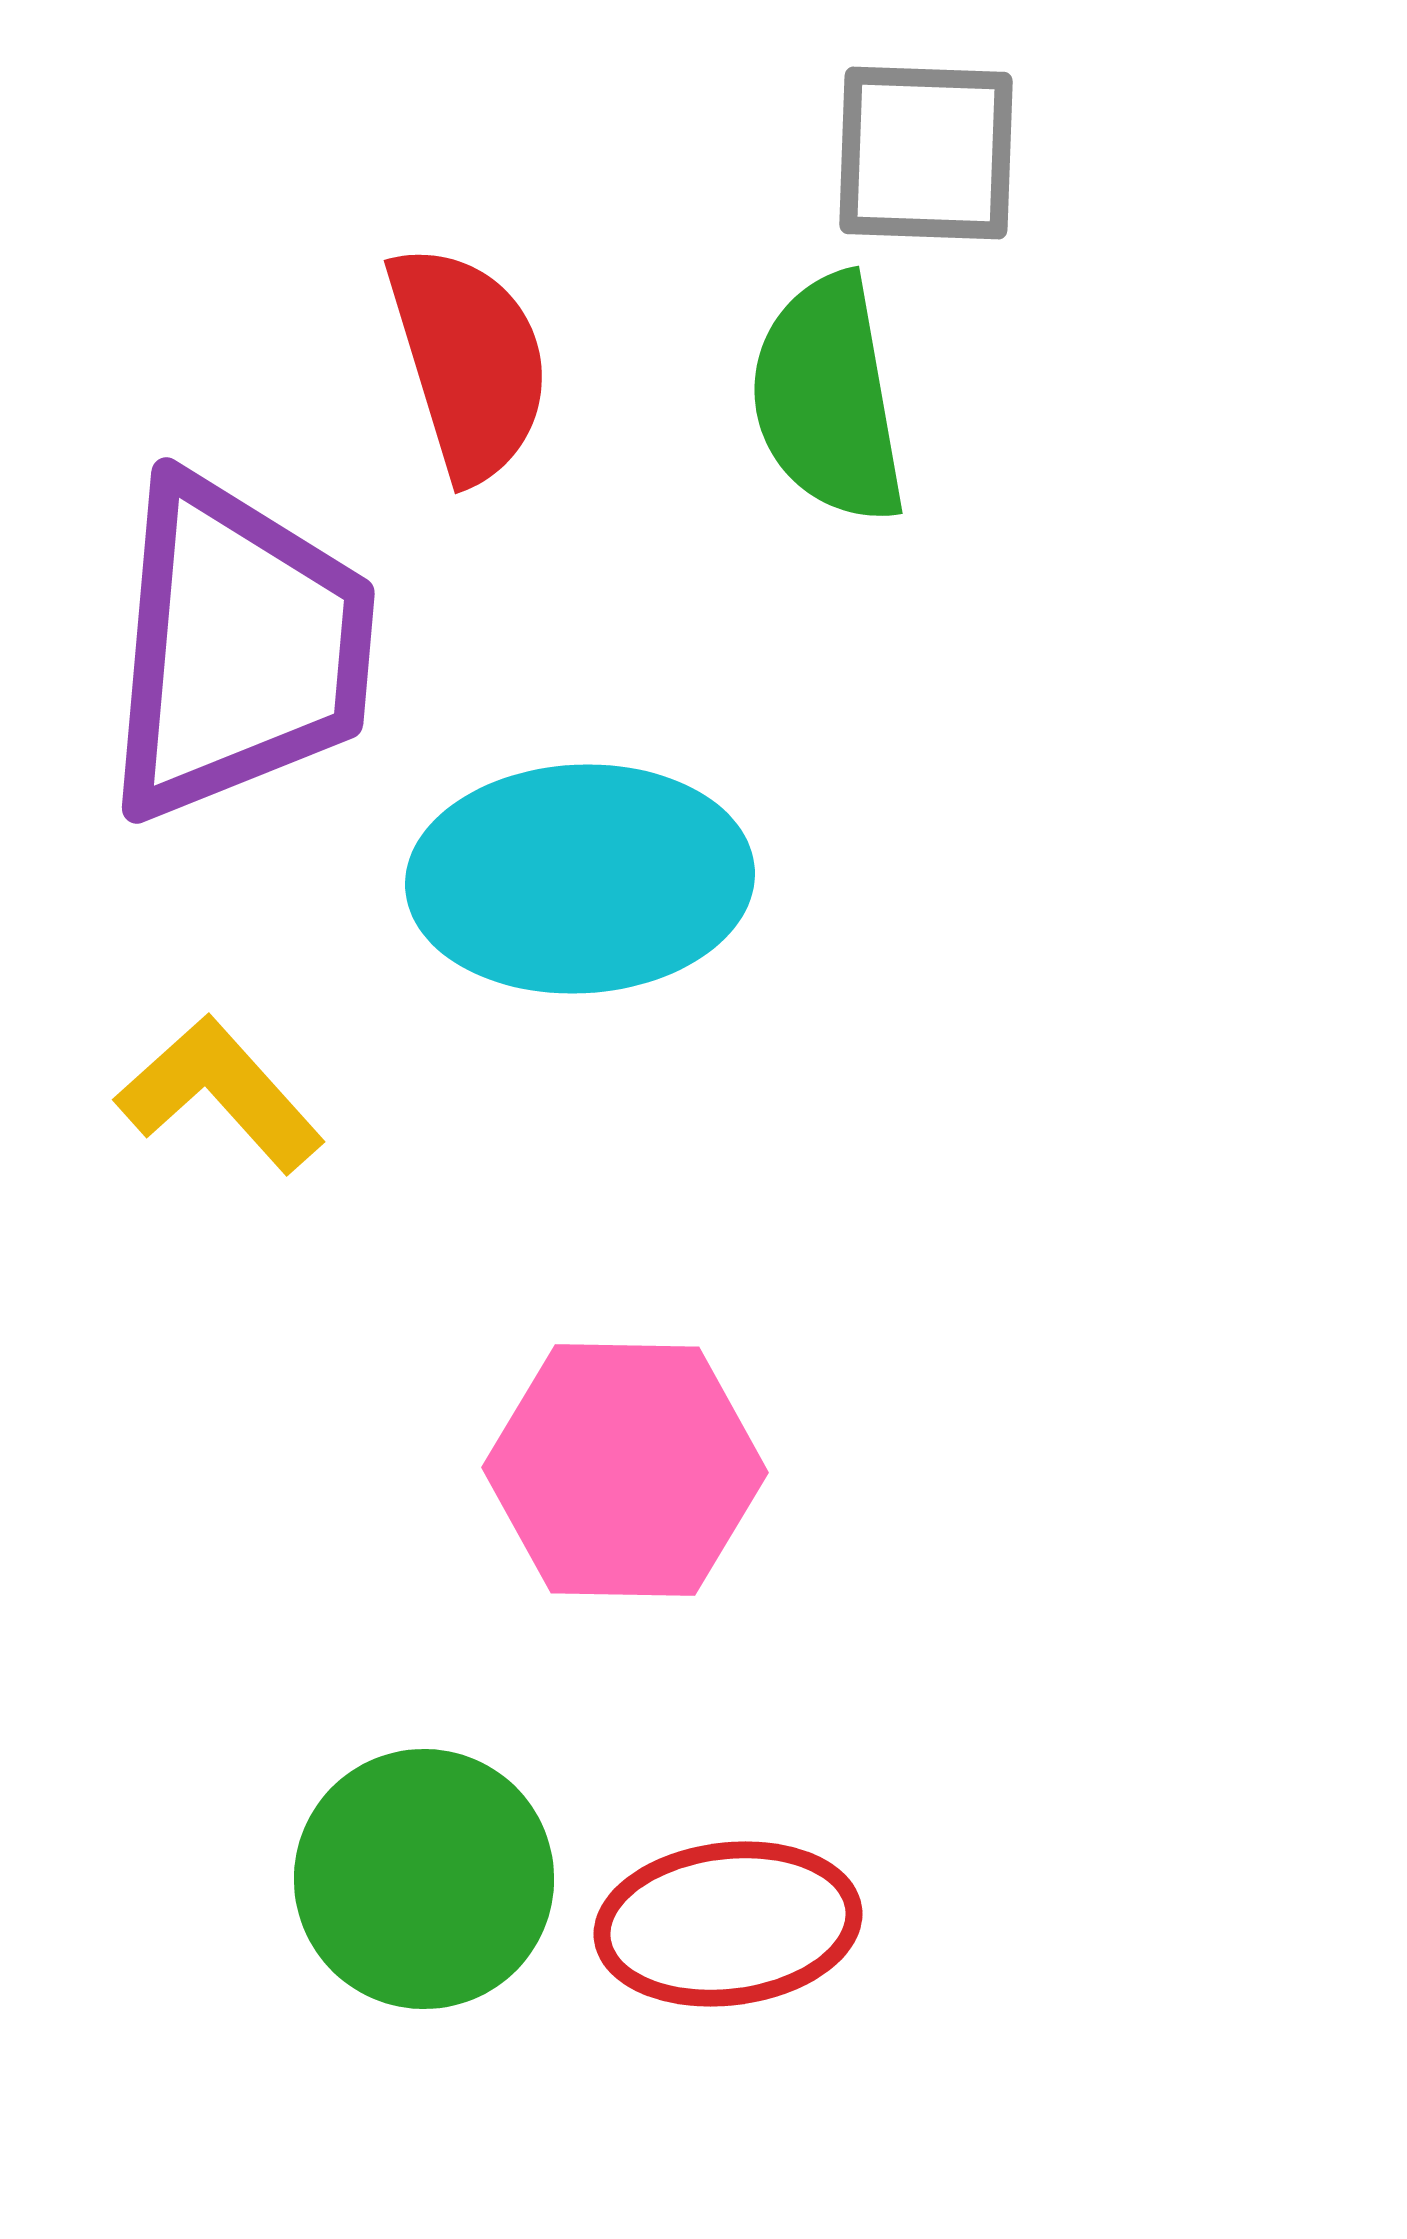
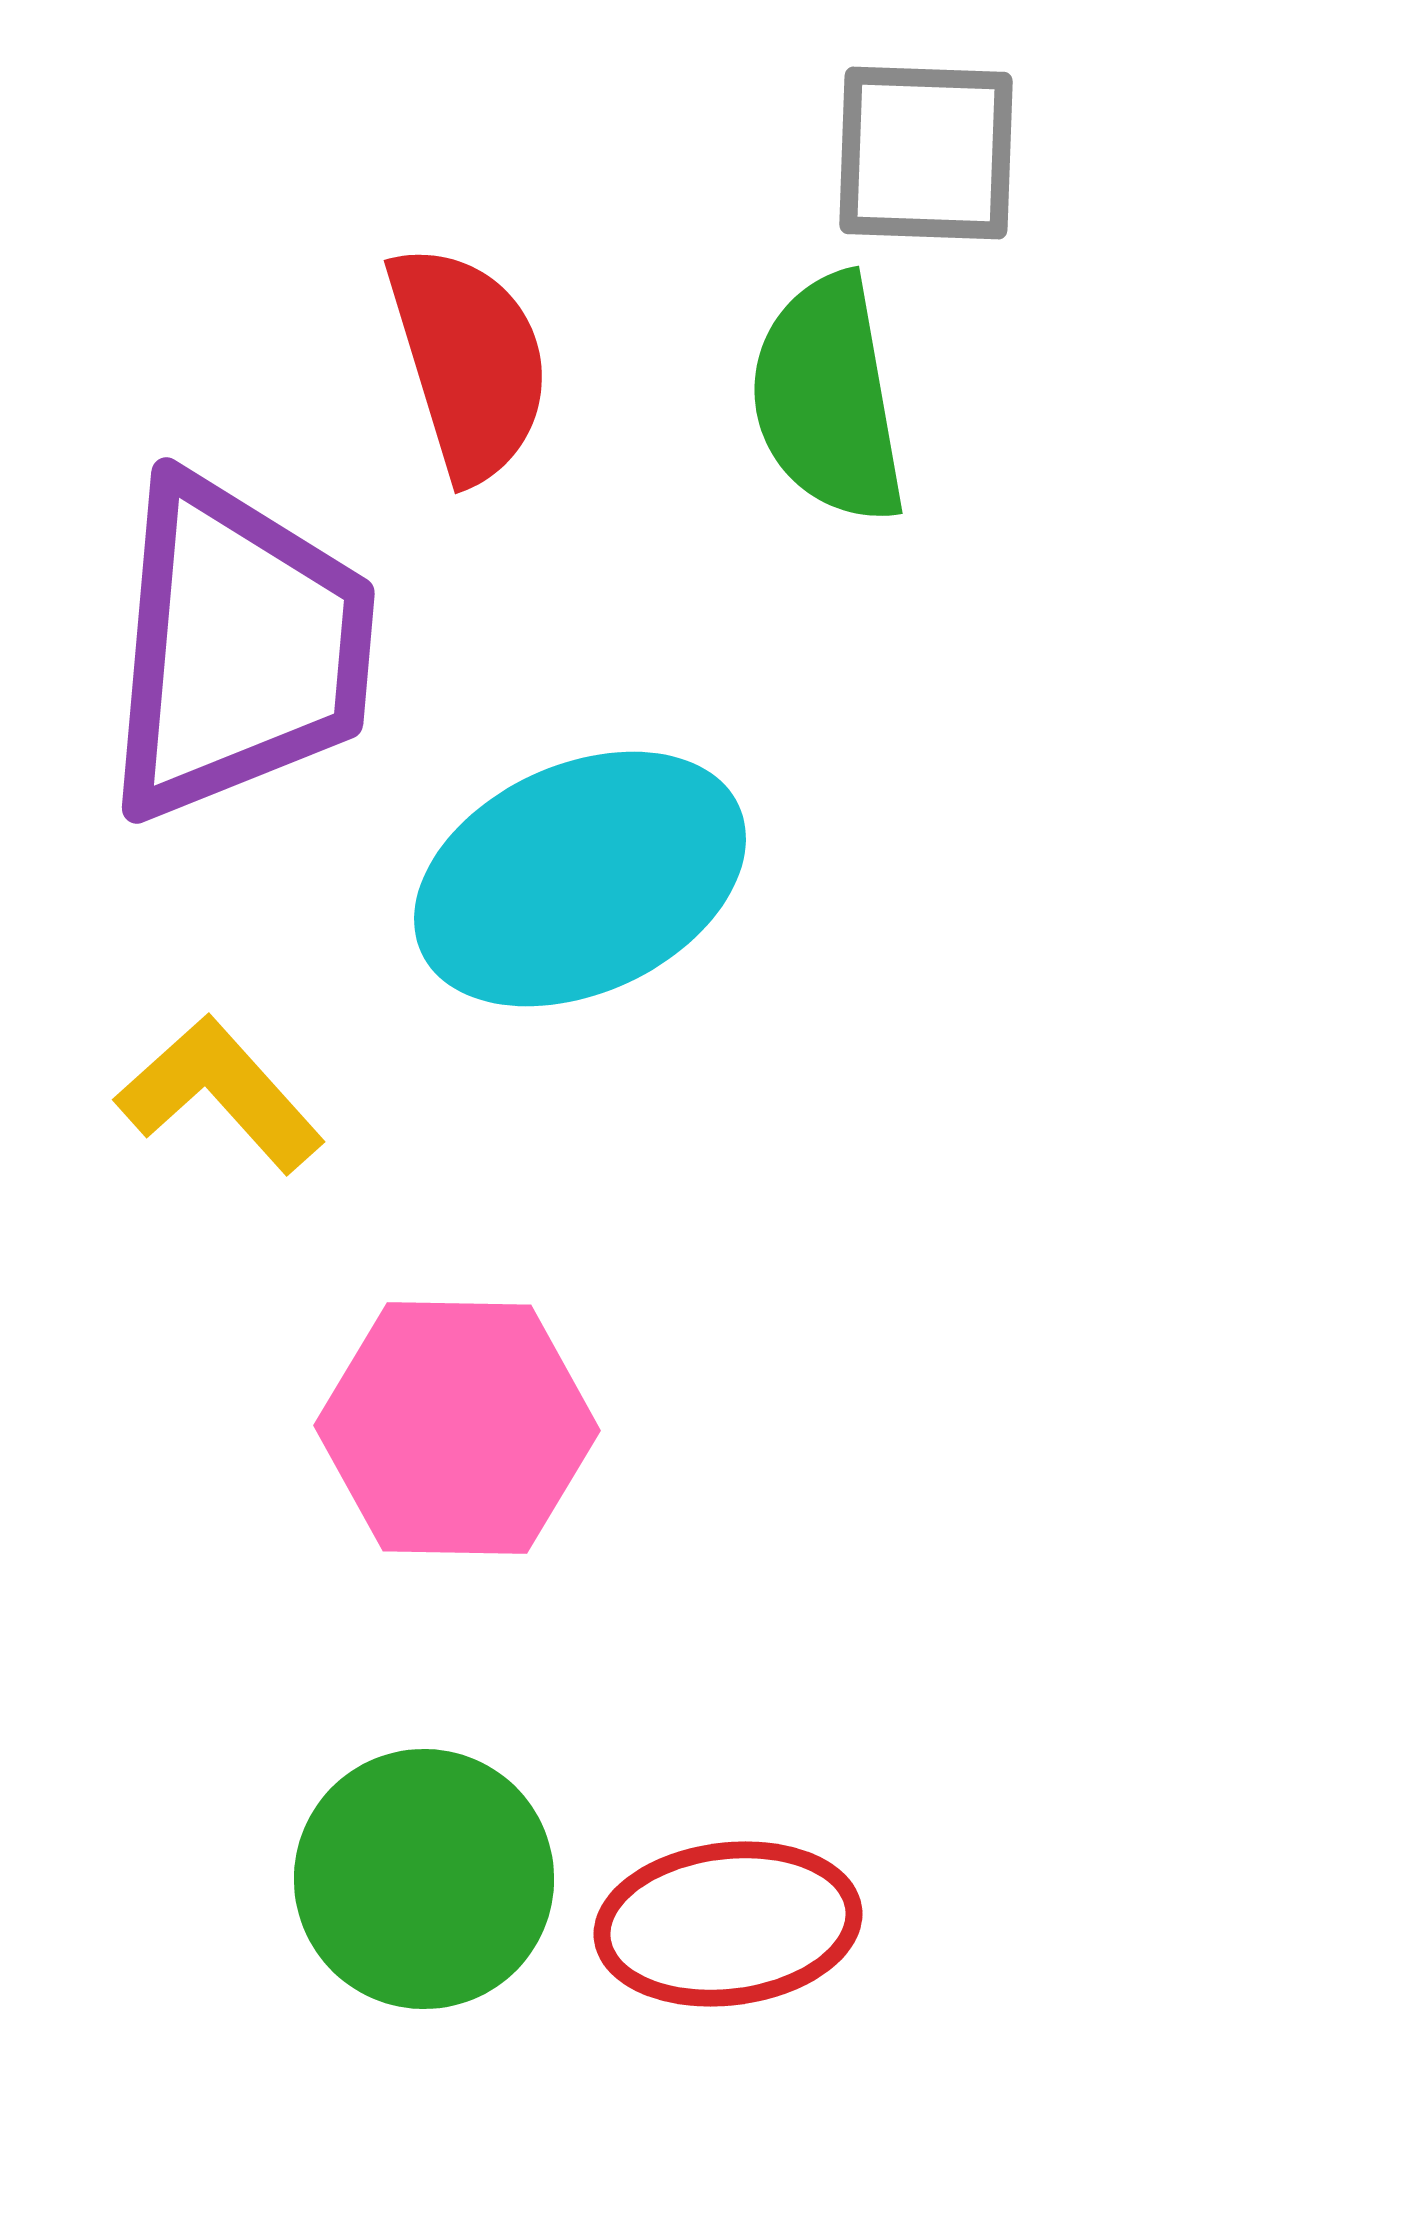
cyan ellipse: rotated 22 degrees counterclockwise
pink hexagon: moved 168 px left, 42 px up
